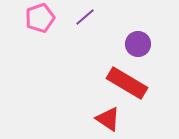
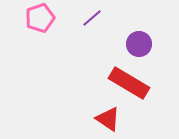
purple line: moved 7 px right, 1 px down
purple circle: moved 1 px right
red rectangle: moved 2 px right
